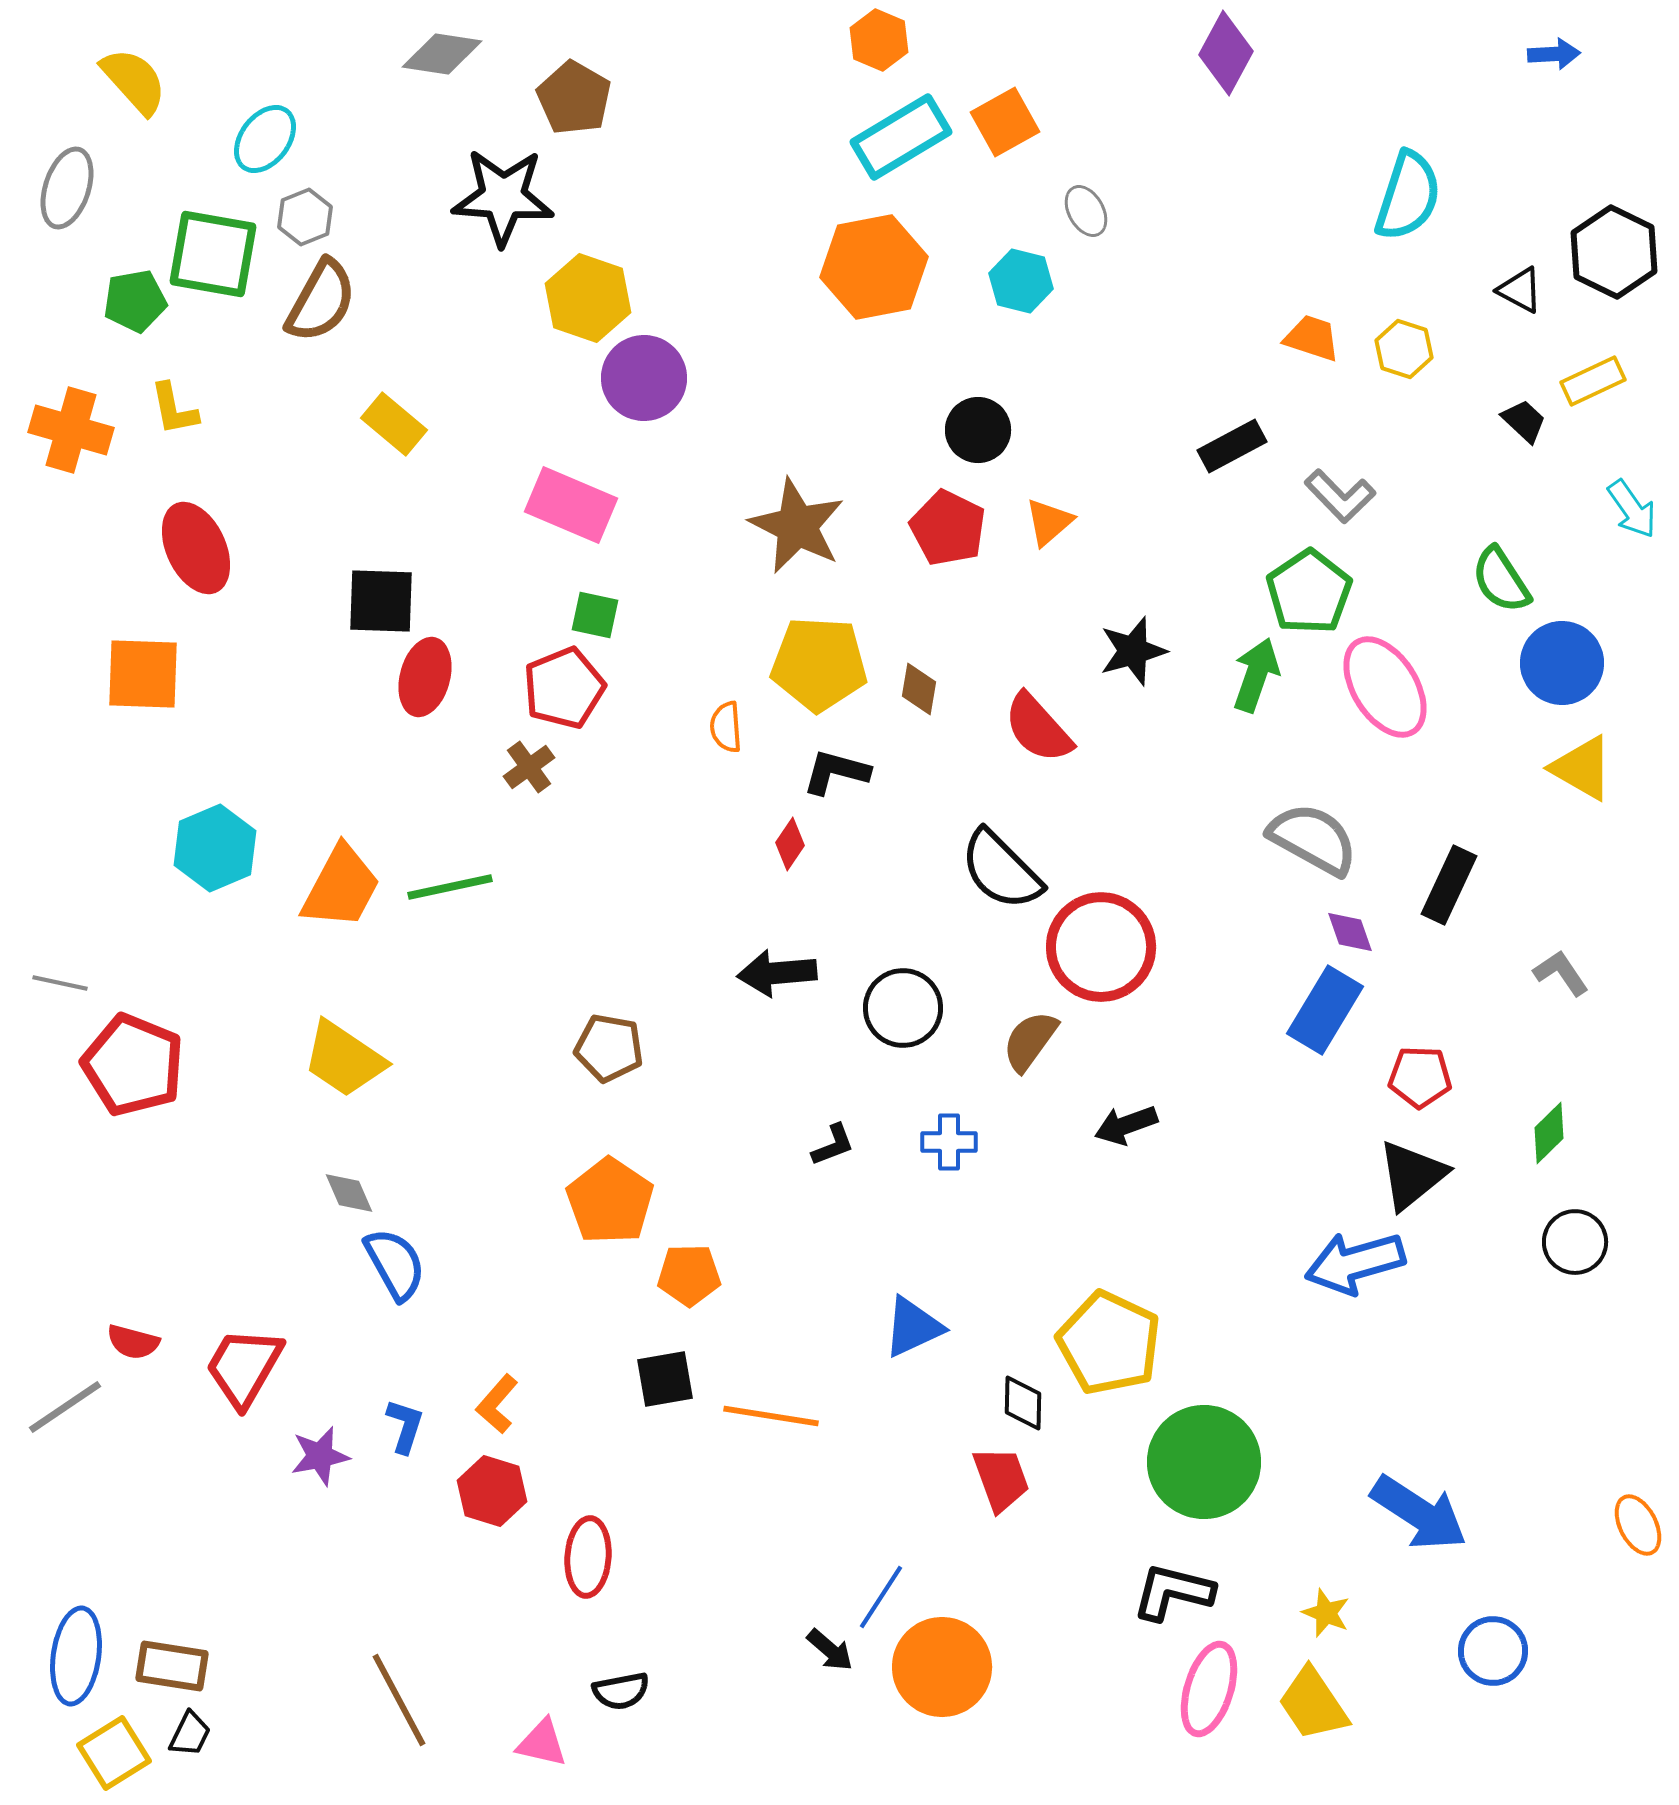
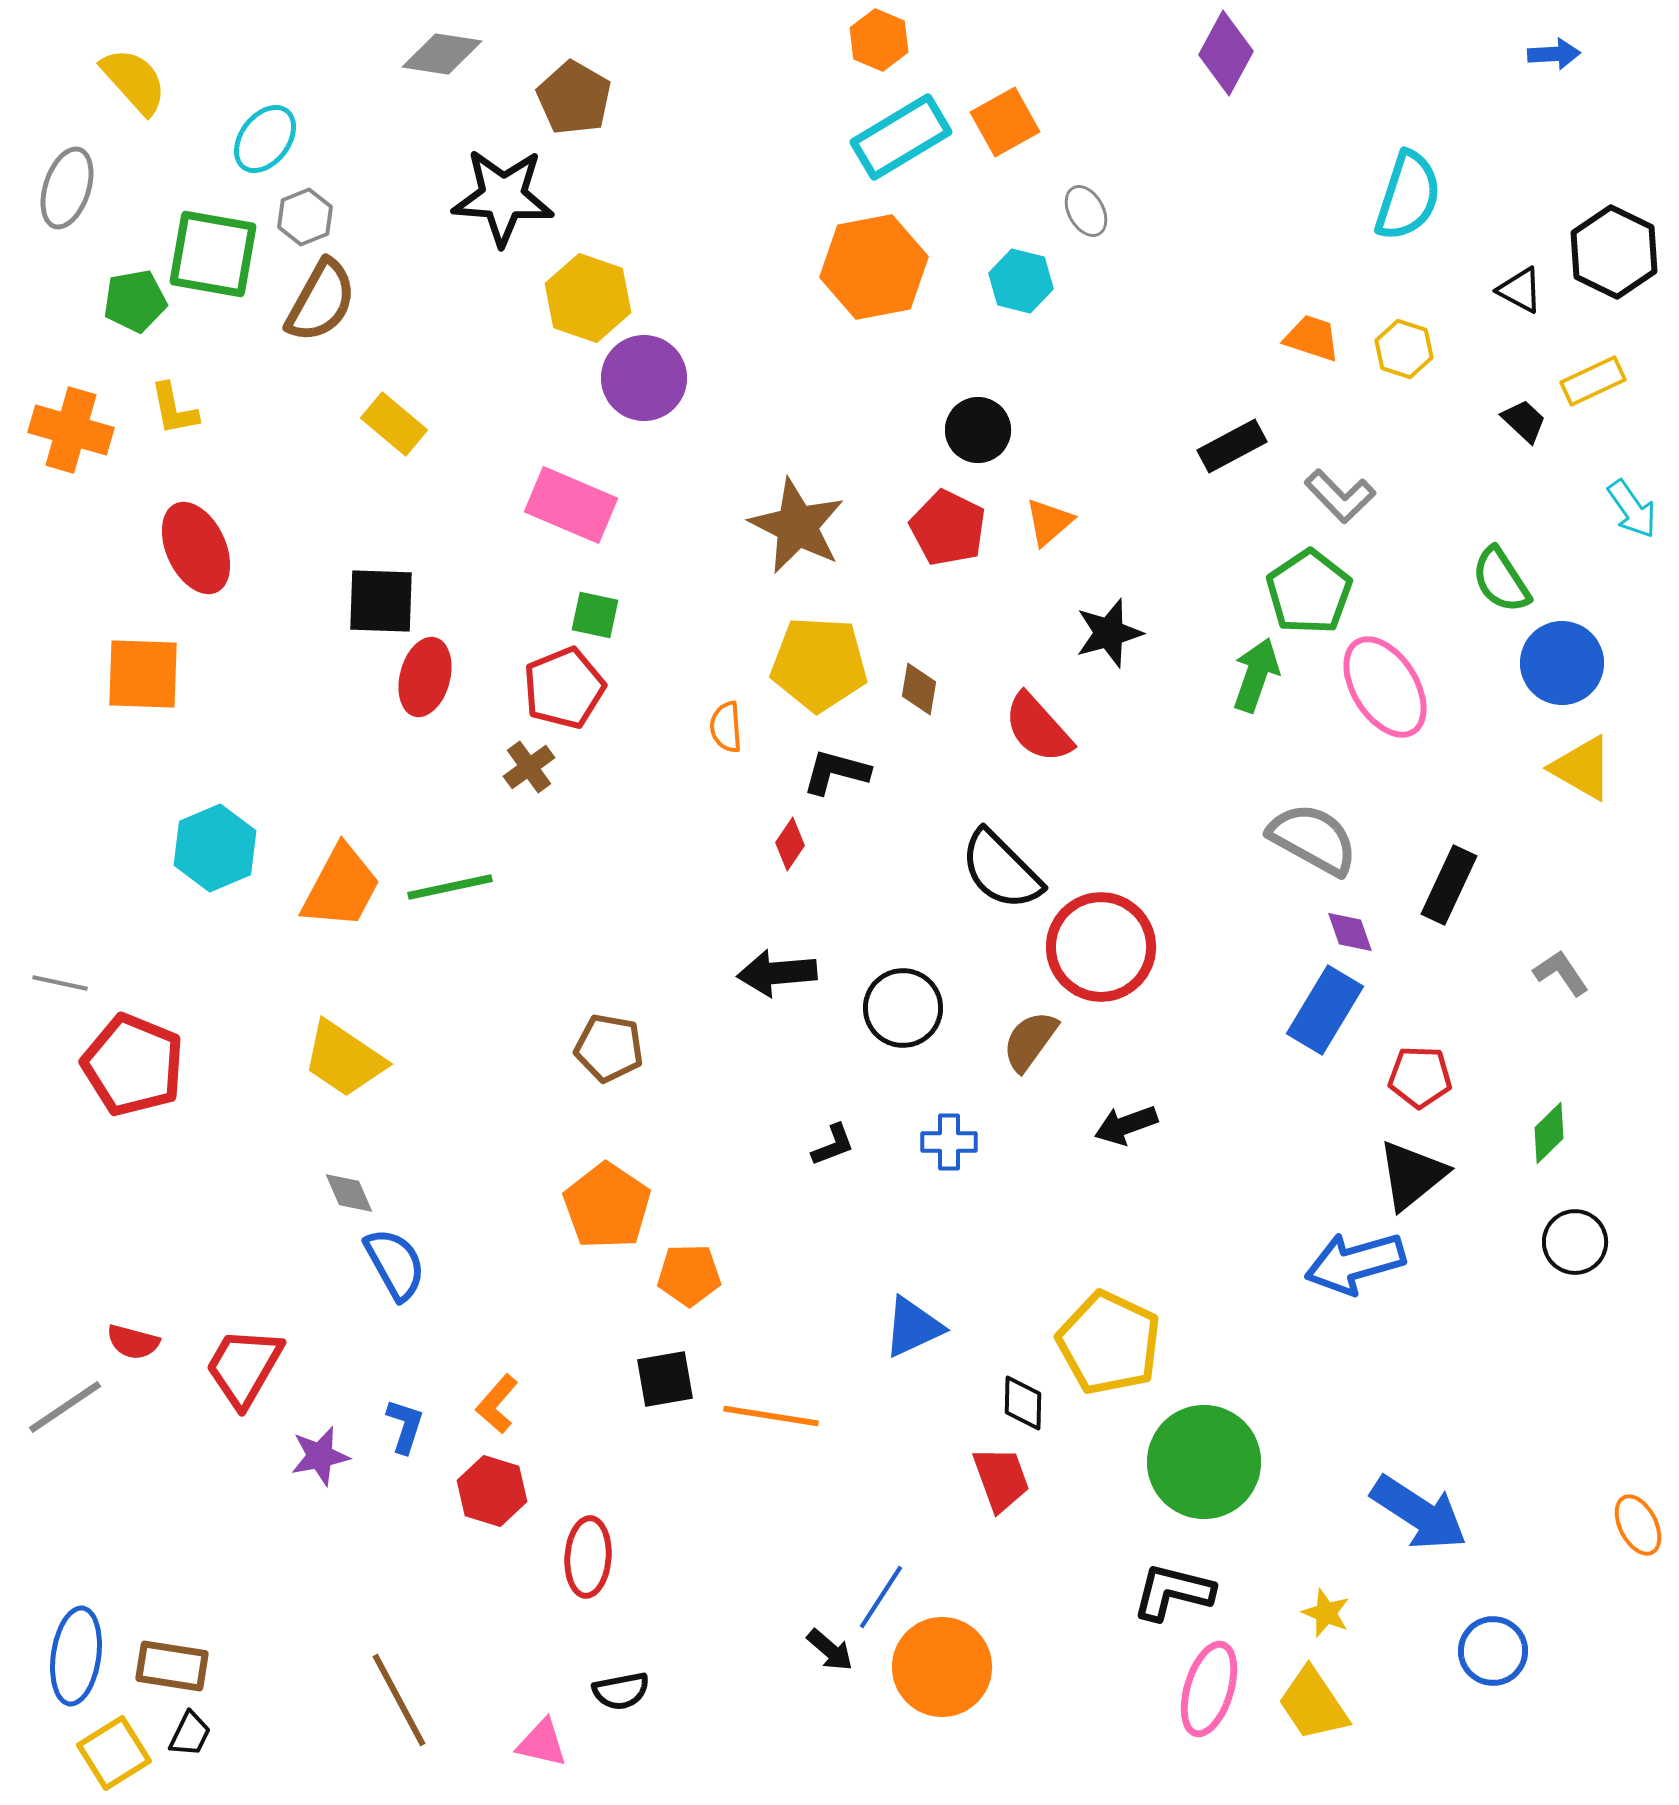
black star at (1133, 651): moved 24 px left, 18 px up
orange pentagon at (610, 1201): moved 3 px left, 5 px down
